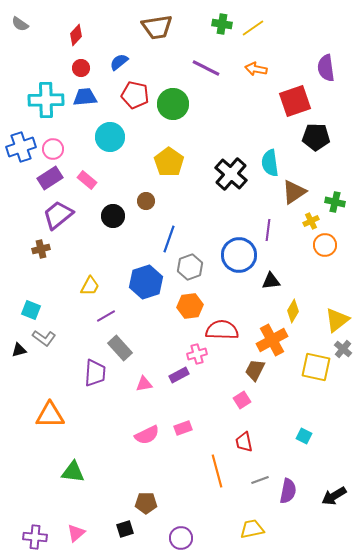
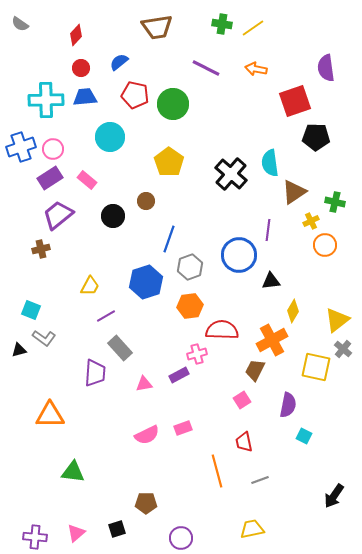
purple semicircle at (288, 491): moved 86 px up
black arrow at (334, 496): rotated 25 degrees counterclockwise
black square at (125, 529): moved 8 px left
